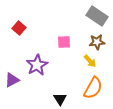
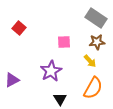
gray rectangle: moved 1 px left, 2 px down
purple star: moved 14 px right, 6 px down
